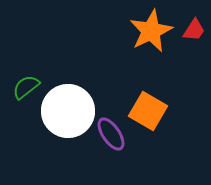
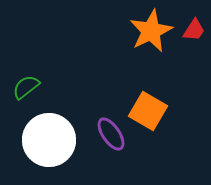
white circle: moved 19 px left, 29 px down
